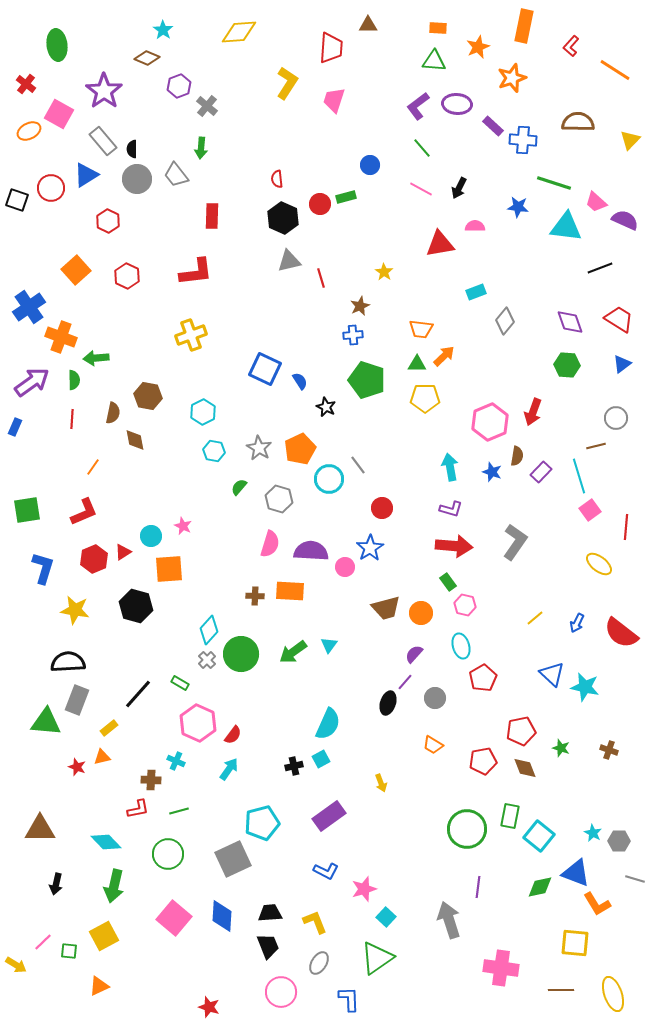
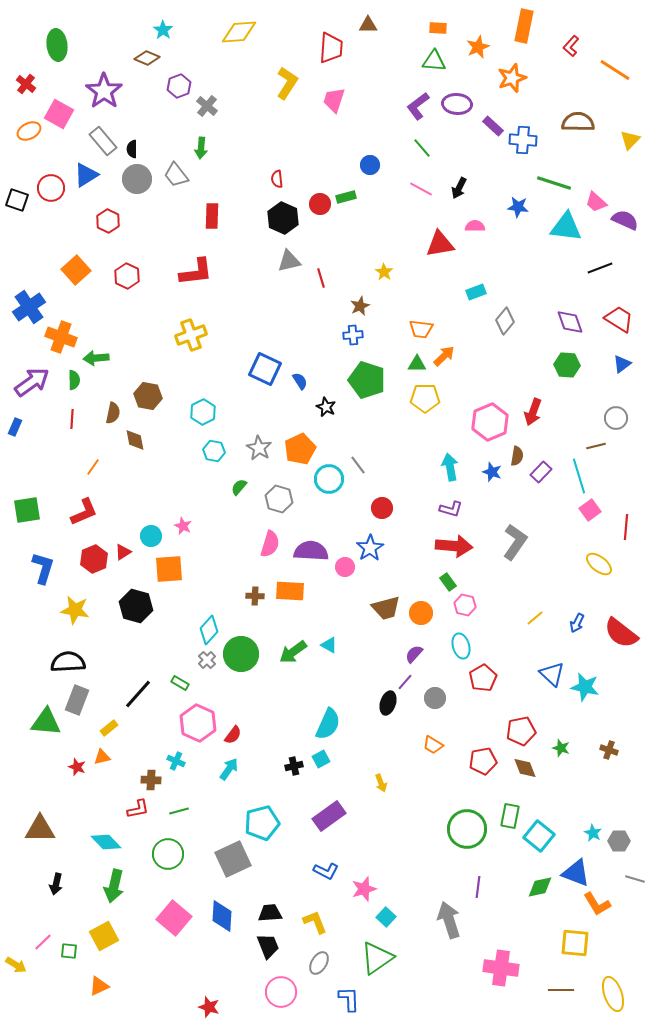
cyan triangle at (329, 645): rotated 36 degrees counterclockwise
